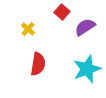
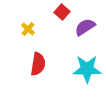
cyan star: rotated 20 degrees clockwise
